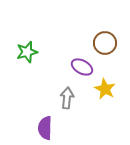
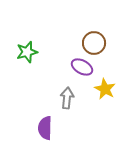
brown circle: moved 11 px left
